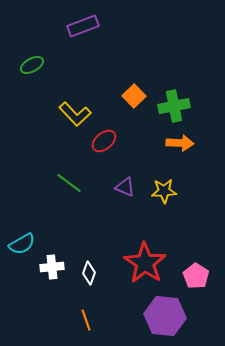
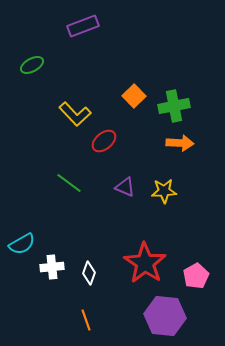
pink pentagon: rotated 10 degrees clockwise
